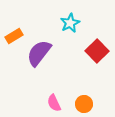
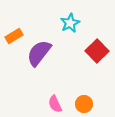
pink semicircle: moved 1 px right, 1 px down
